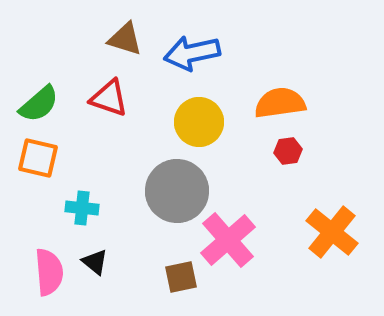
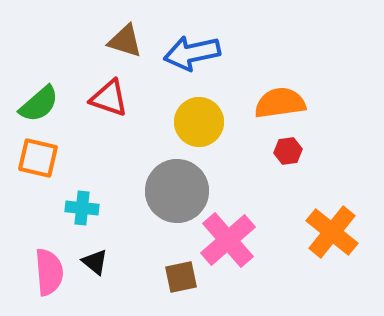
brown triangle: moved 2 px down
